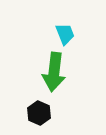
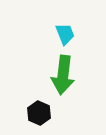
green arrow: moved 9 px right, 3 px down
